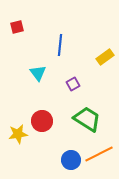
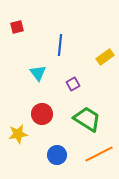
red circle: moved 7 px up
blue circle: moved 14 px left, 5 px up
